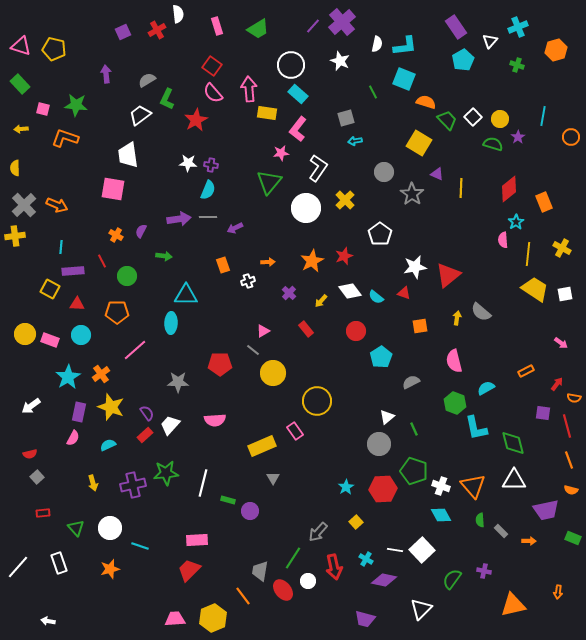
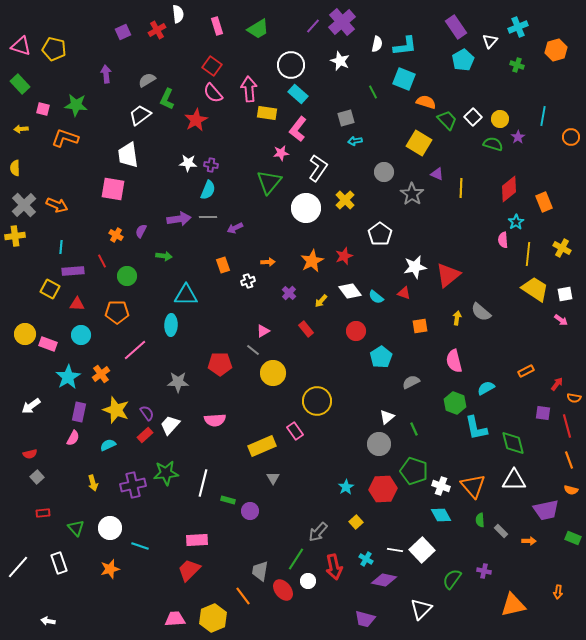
cyan ellipse at (171, 323): moved 2 px down
pink rectangle at (50, 340): moved 2 px left, 4 px down
pink arrow at (561, 343): moved 23 px up
yellow star at (111, 407): moved 5 px right, 3 px down
green line at (293, 558): moved 3 px right, 1 px down
